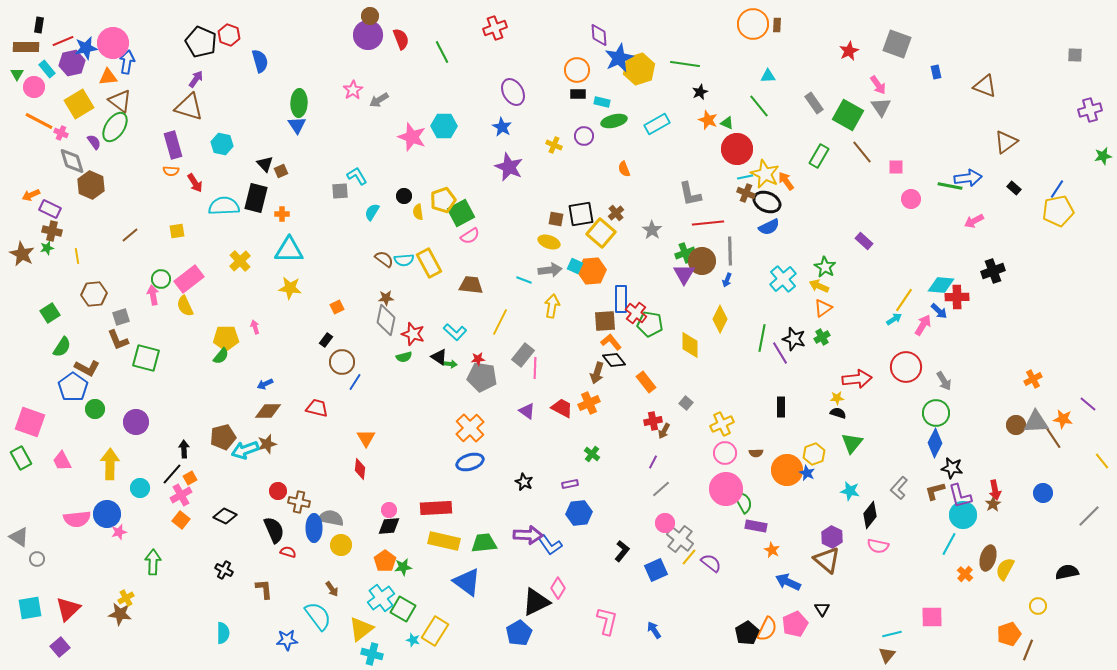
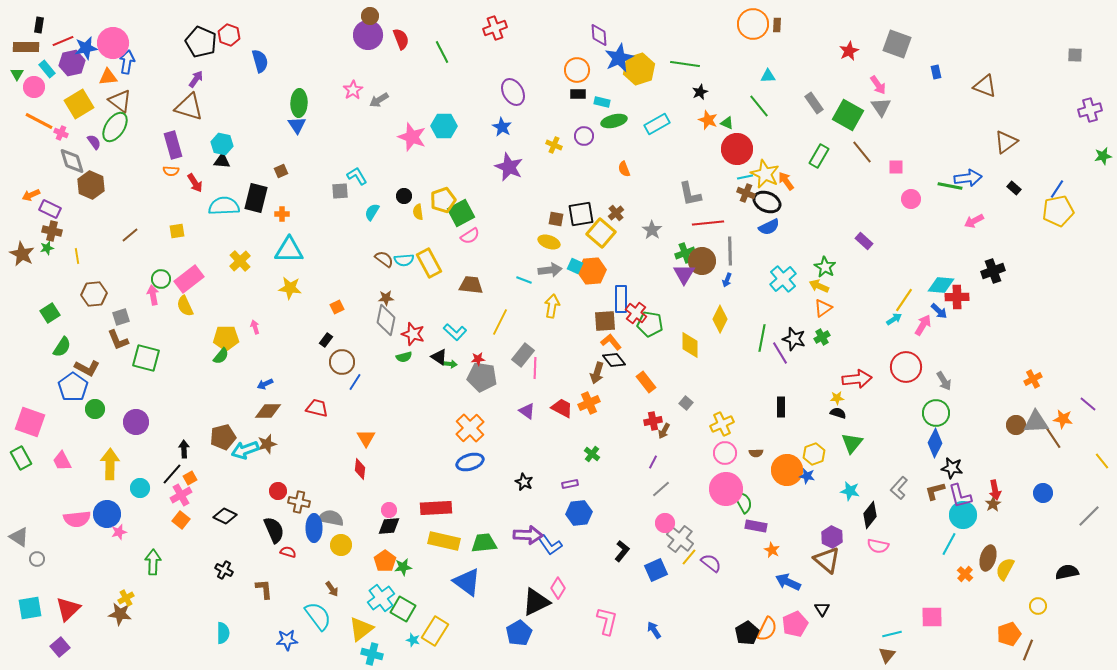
black triangle at (265, 164): moved 43 px left, 3 px up; rotated 42 degrees counterclockwise
blue star at (807, 473): moved 3 px down; rotated 14 degrees counterclockwise
